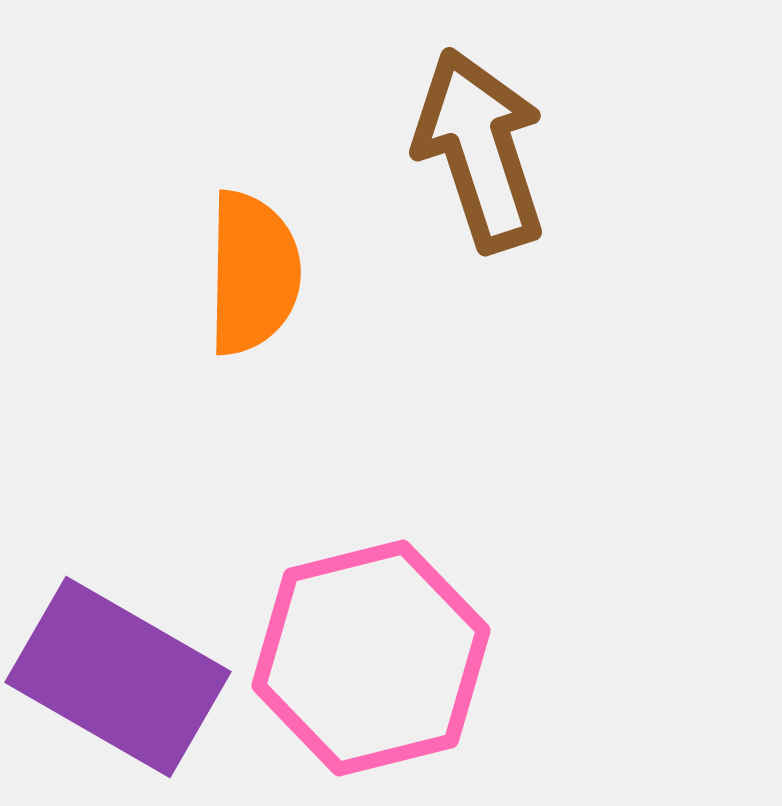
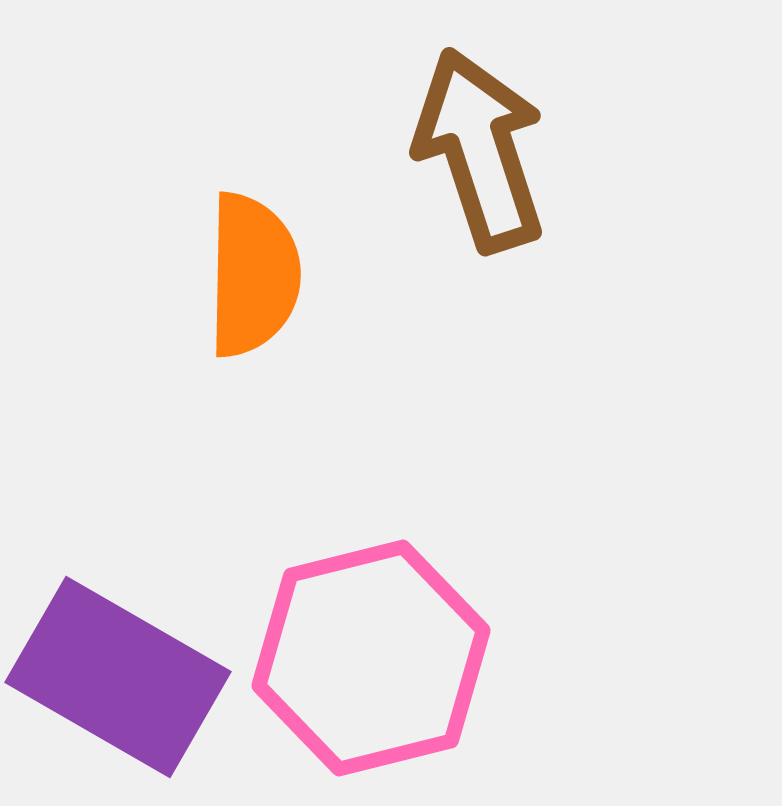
orange semicircle: moved 2 px down
